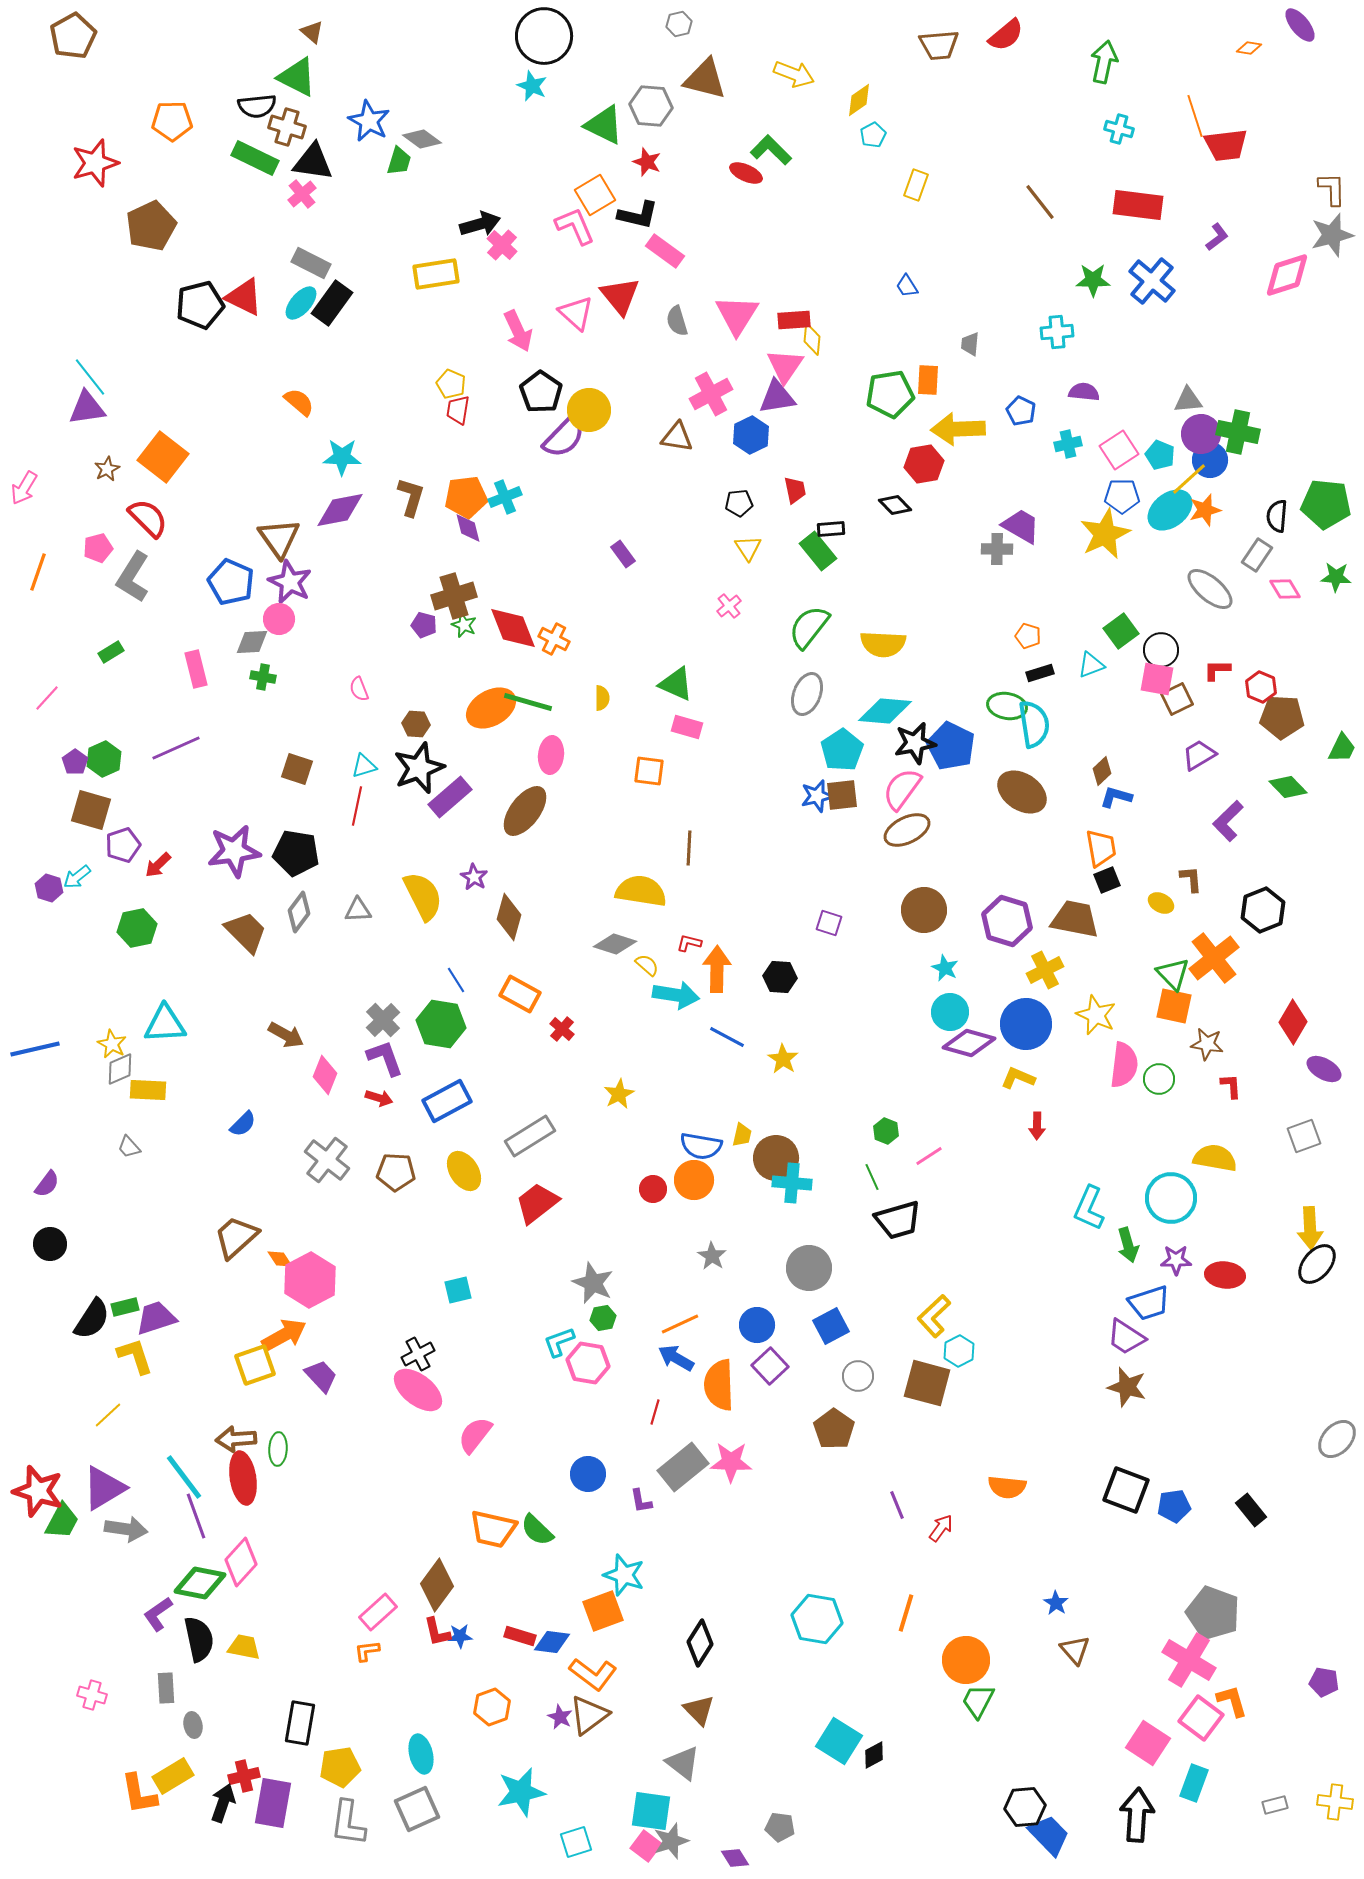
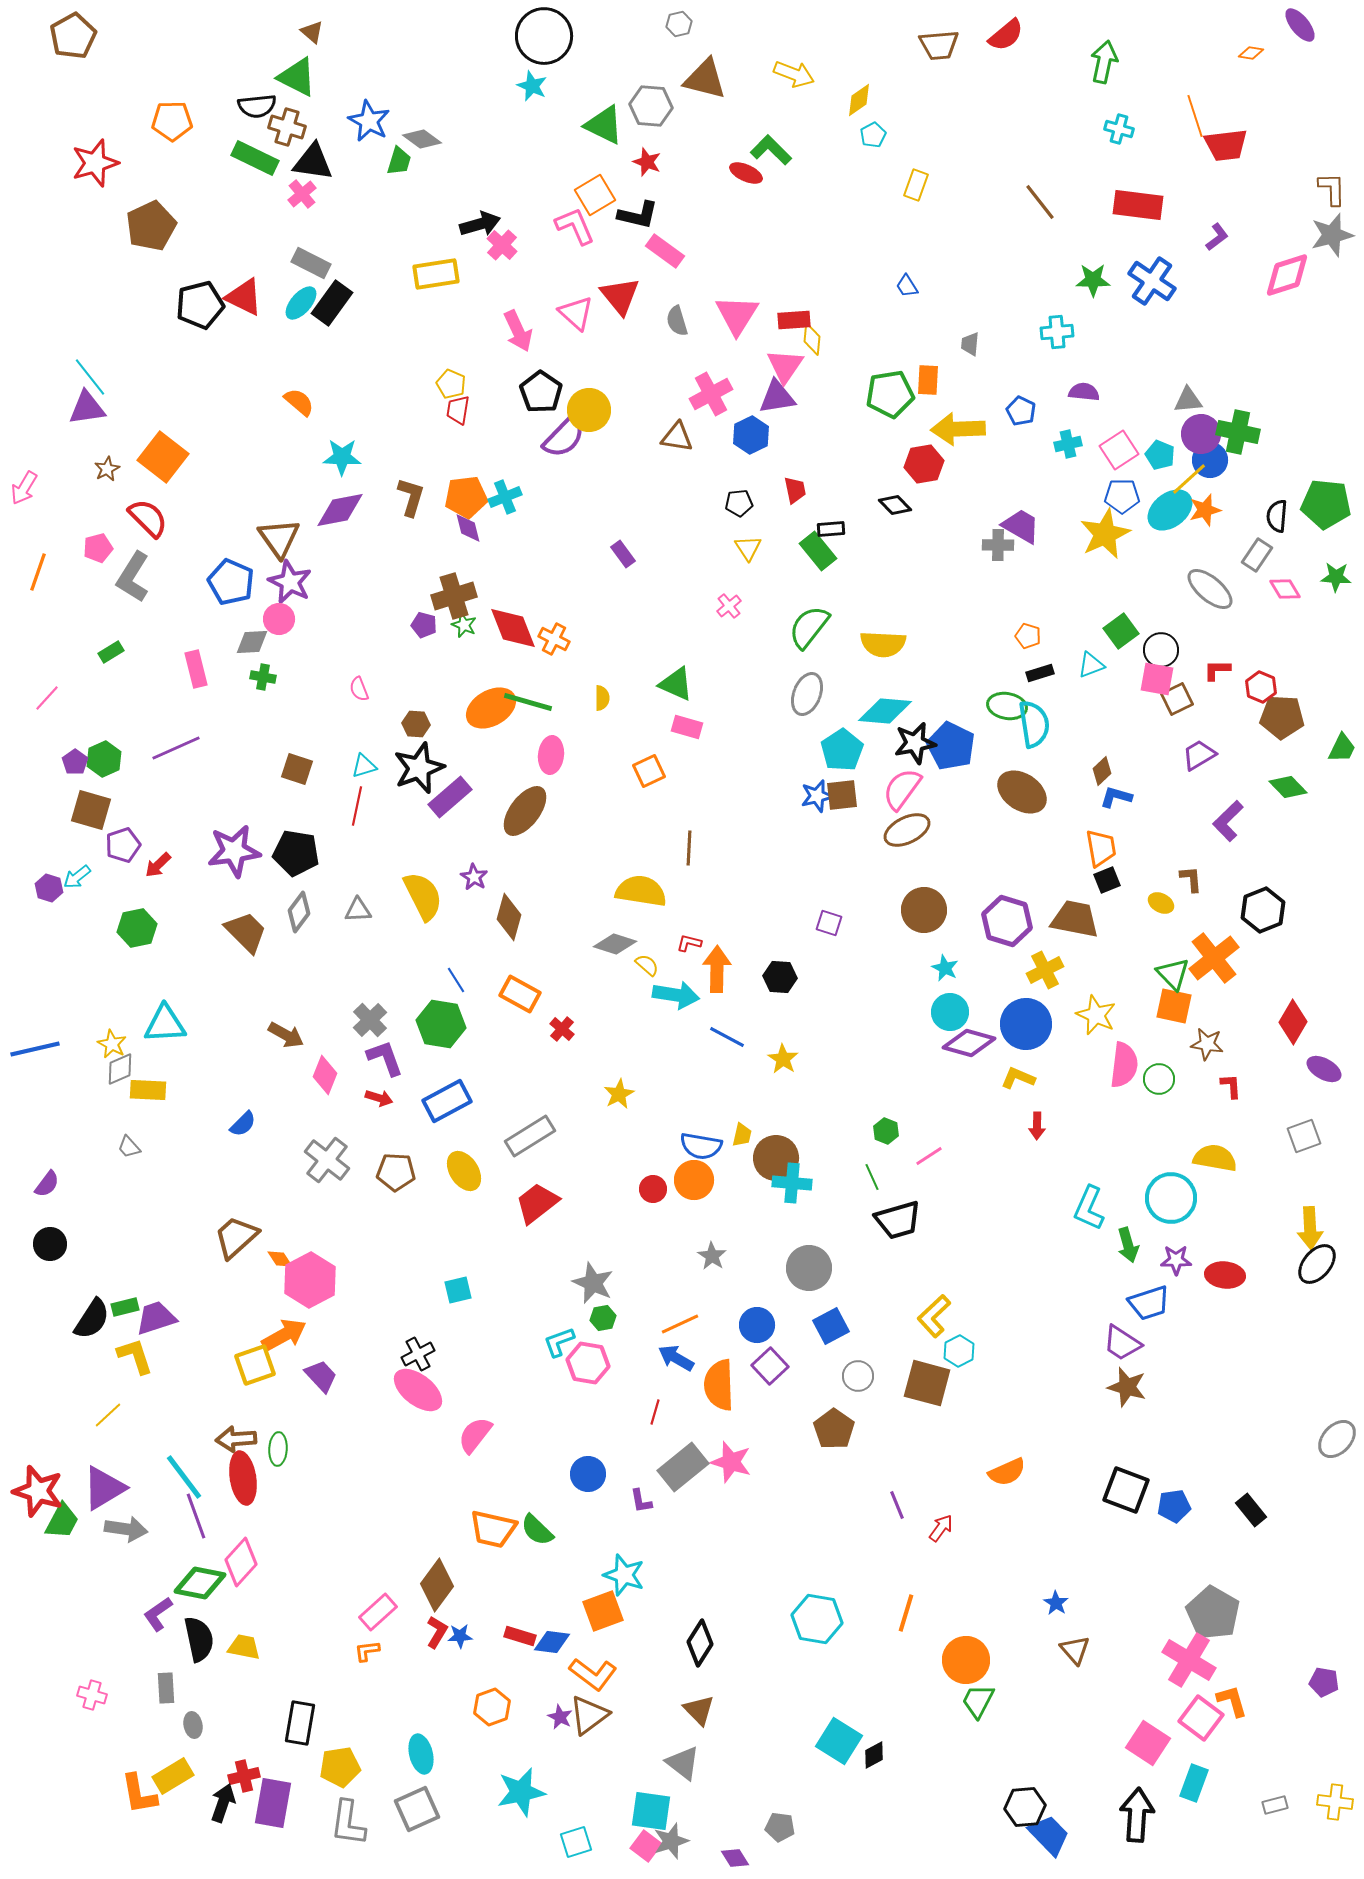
orange diamond at (1249, 48): moved 2 px right, 5 px down
blue cross at (1152, 281): rotated 6 degrees counterclockwise
gray cross at (997, 549): moved 1 px right, 4 px up
orange square at (649, 771): rotated 32 degrees counterclockwise
gray cross at (383, 1020): moved 13 px left
purple trapezoid at (1126, 1337): moved 4 px left, 6 px down
pink star at (731, 1462): rotated 15 degrees clockwise
orange semicircle at (1007, 1487): moved 15 px up; rotated 30 degrees counterclockwise
gray pentagon at (1213, 1613): rotated 10 degrees clockwise
red L-shape at (437, 1632): rotated 136 degrees counterclockwise
